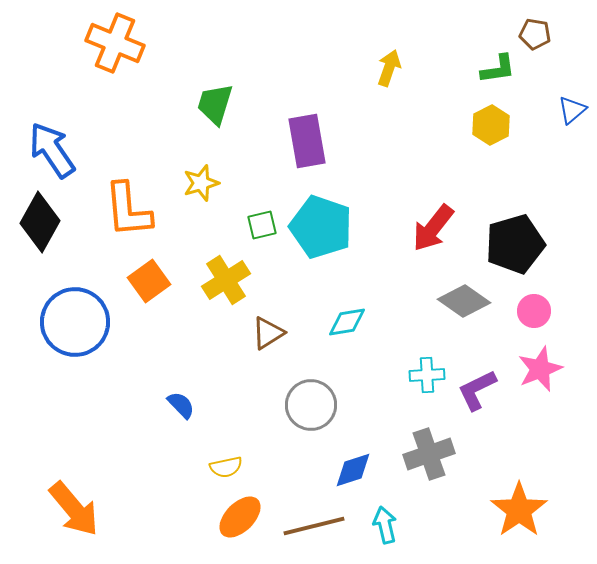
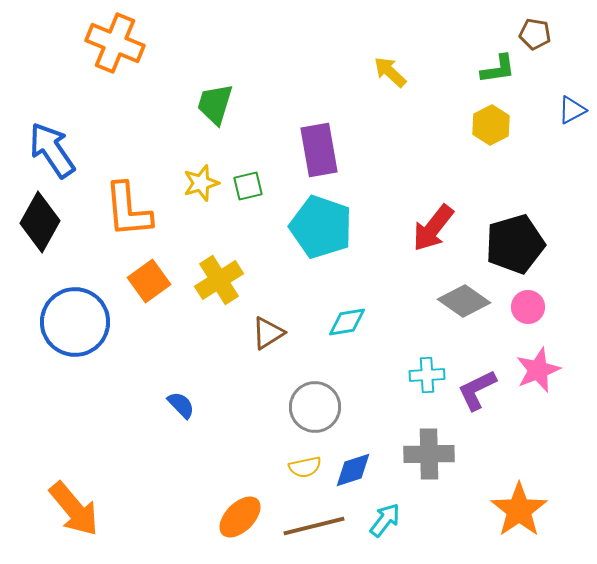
yellow arrow: moved 1 px right, 4 px down; rotated 66 degrees counterclockwise
blue triangle: rotated 12 degrees clockwise
purple rectangle: moved 12 px right, 9 px down
green square: moved 14 px left, 39 px up
yellow cross: moved 7 px left
pink circle: moved 6 px left, 4 px up
pink star: moved 2 px left, 1 px down
gray circle: moved 4 px right, 2 px down
gray cross: rotated 18 degrees clockwise
yellow semicircle: moved 79 px right
cyan arrow: moved 5 px up; rotated 51 degrees clockwise
